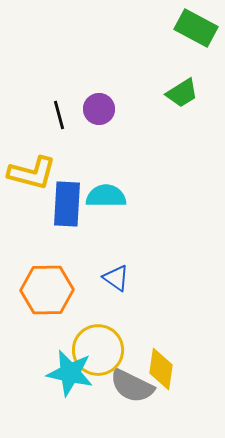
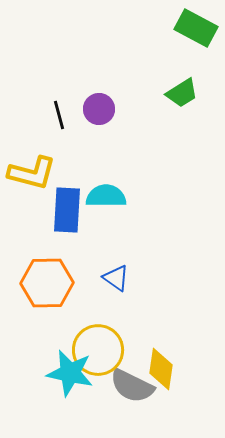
blue rectangle: moved 6 px down
orange hexagon: moved 7 px up
